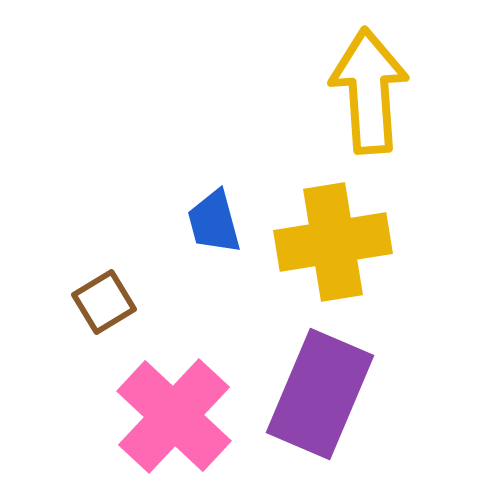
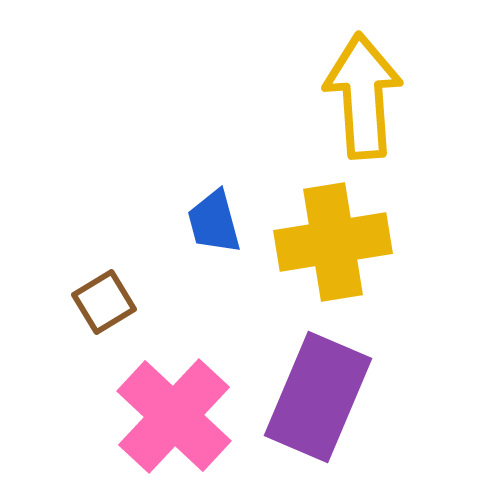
yellow arrow: moved 6 px left, 5 px down
purple rectangle: moved 2 px left, 3 px down
